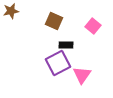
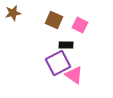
brown star: moved 2 px right, 2 px down
brown square: moved 1 px up
pink square: moved 13 px left, 1 px up; rotated 14 degrees counterclockwise
pink triangle: moved 8 px left; rotated 30 degrees counterclockwise
